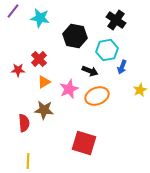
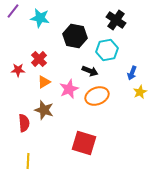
blue arrow: moved 10 px right, 6 px down
yellow star: moved 2 px down
brown star: rotated 12 degrees clockwise
